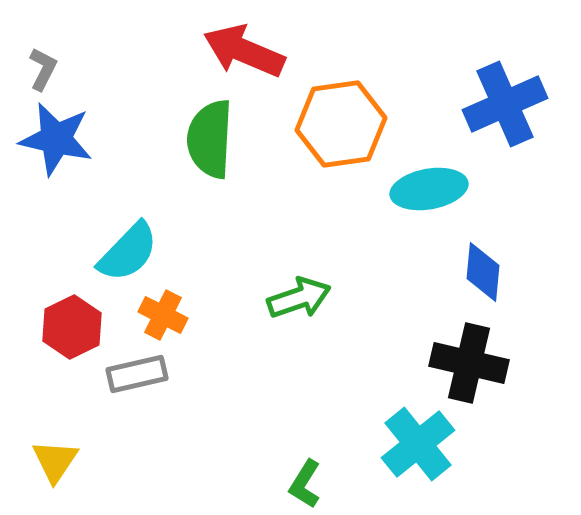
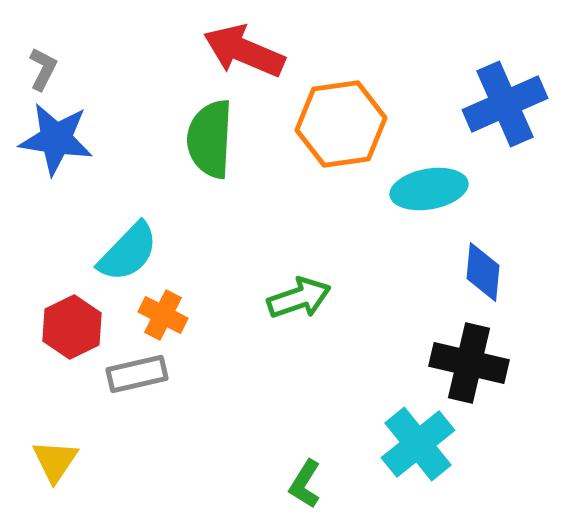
blue star: rotated 4 degrees counterclockwise
